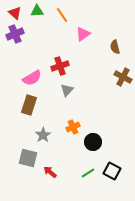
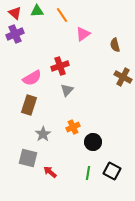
brown semicircle: moved 2 px up
gray star: moved 1 px up
green line: rotated 48 degrees counterclockwise
